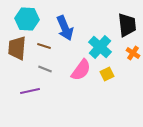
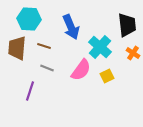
cyan hexagon: moved 2 px right
blue arrow: moved 6 px right, 1 px up
gray line: moved 2 px right, 1 px up
yellow square: moved 2 px down
purple line: rotated 60 degrees counterclockwise
